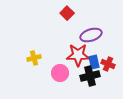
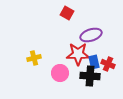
red square: rotated 16 degrees counterclockwise
red star: moved 1 px up
black cross: rotated 18 degrees clockwise
